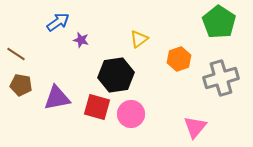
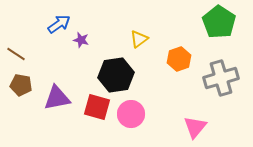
blue arrow: moved 1 px right, 2 px down
